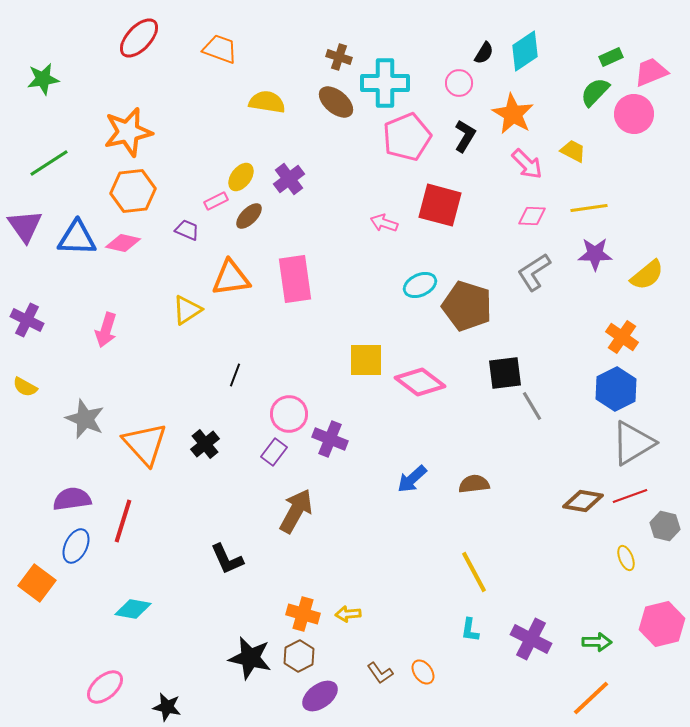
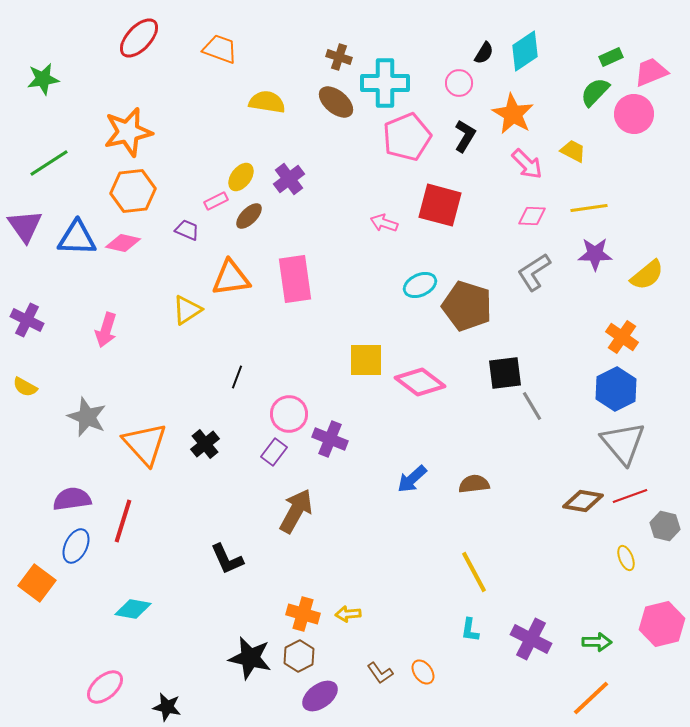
black line at (235, 375): moved 2 px right, 2 px down
gray star at (85, 419): moved 2 px right, 2 px up
gray triangle at (633, 443): moved 10 px left; rotated 39 degrees counterclockwise
